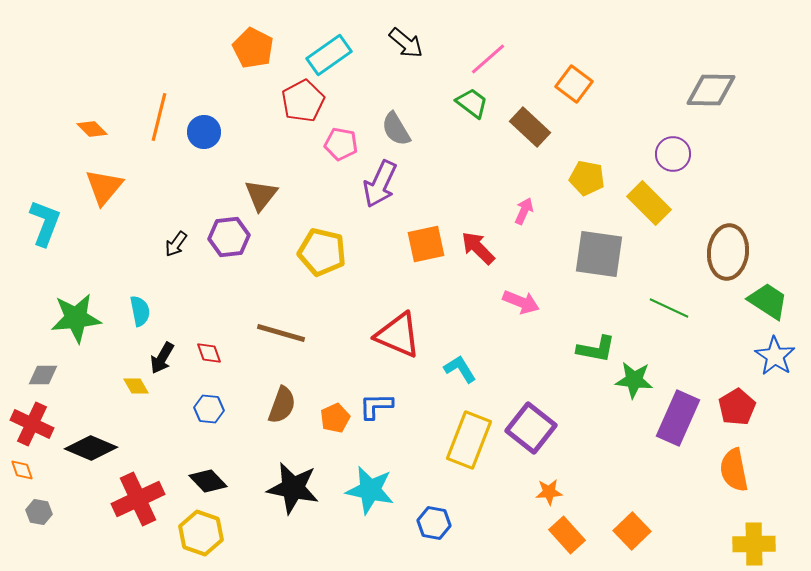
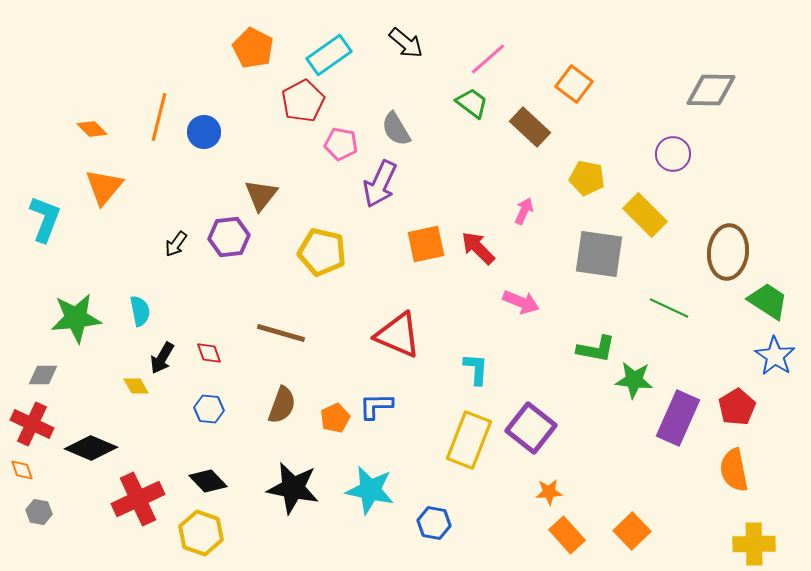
yellow rectangle at (649, 203): moved 4 px left, 12 px down
cyan L-shape at (45, 223): moved 4 px up
cyan L-shape at (460, 369): moved 16 px right; rotated 36 degrees clockwise
